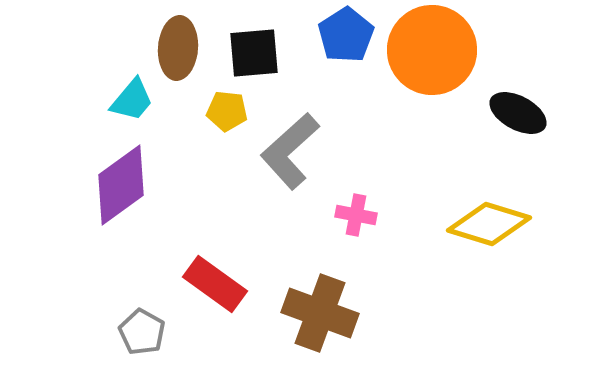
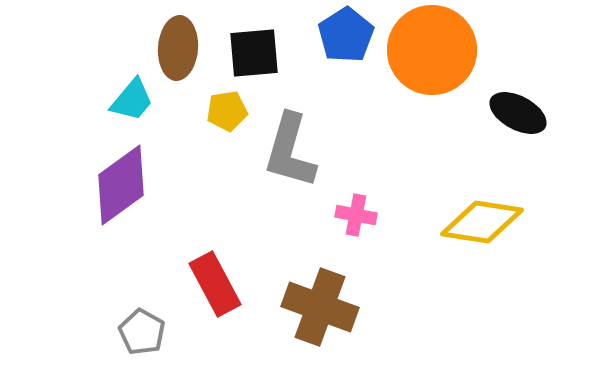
yellow pentagon: rotated 15 degrees counterclockwise
gray L-shape: rotated 32 degrees counterclockwise
yellow diamond: moved 7 px left, 2 px up; rotated 8 degrees counterclockwise
red rectangle: rotated 26 degrees clockwise
brown cross: moved 6 px up
